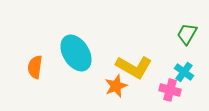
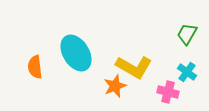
orange semicircle: rotated 15 degrees counterclockwise
cyan cross: moved 3 px right
orange star: moved 1 px left
pink cross: moved 2 px left, 2 px down
